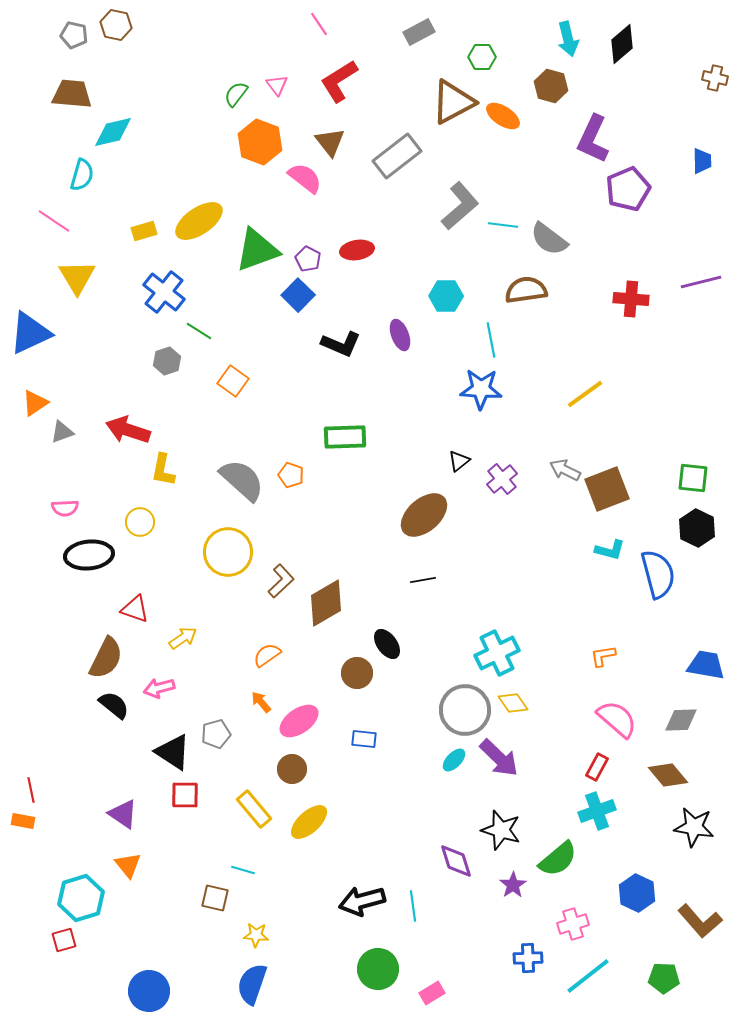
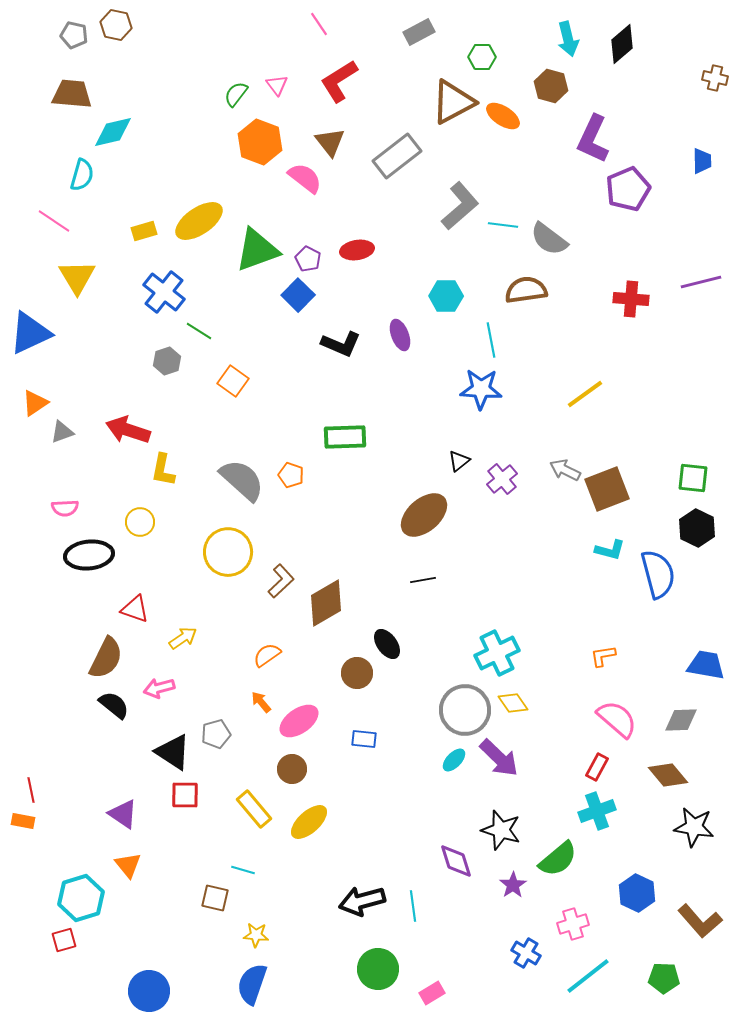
blue cross at (528, 958): moved 2 px left, 5 px up; rotated 32 degrees clockwise
